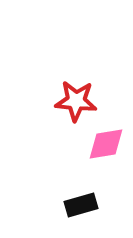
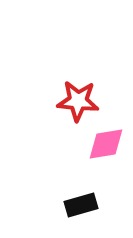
red star: moved 2 px right
